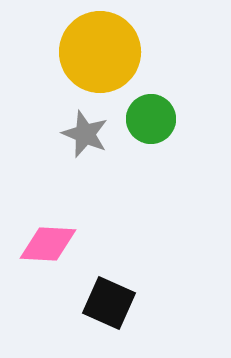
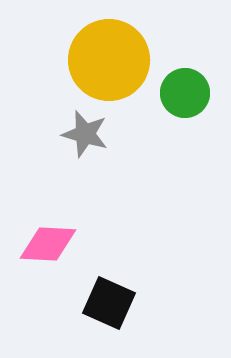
yellow circle: moved 9 px right, 8 px down
green circle: moved 34 px right, 26 px up
gray star: rotated 6 degrees counterclockwise
